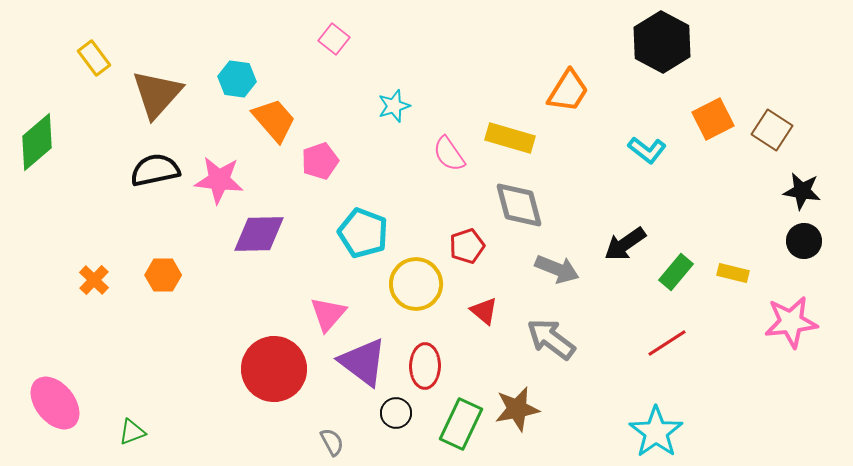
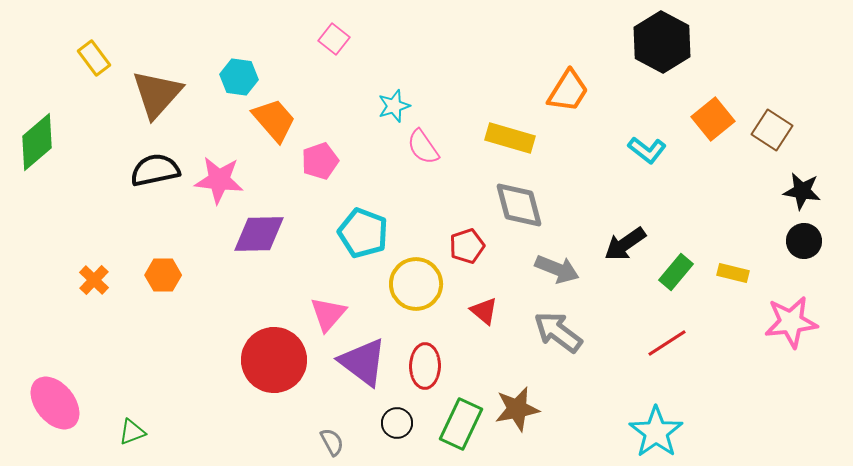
cyan hexagon at (237, 79): moved 2 px right, 2 px up
orange square at (713, 119): rotated 12 degrees counterclockwise
pink semicircle at (449, 154): moved 26 px left, 7 px up
gray arrow at (551, 339): moved 7 px right, 7 px up
red circle at (274, 369): moved 9 px up
black circle at (396, 413): moved 1 px right, 10 px down
